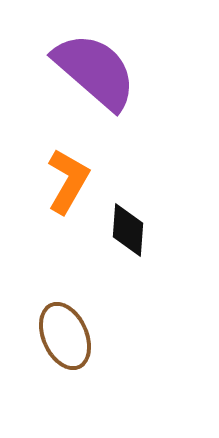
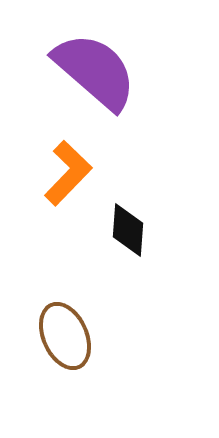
orange L-shape: moved 8 px up; rotated 14 degrees clockwise
